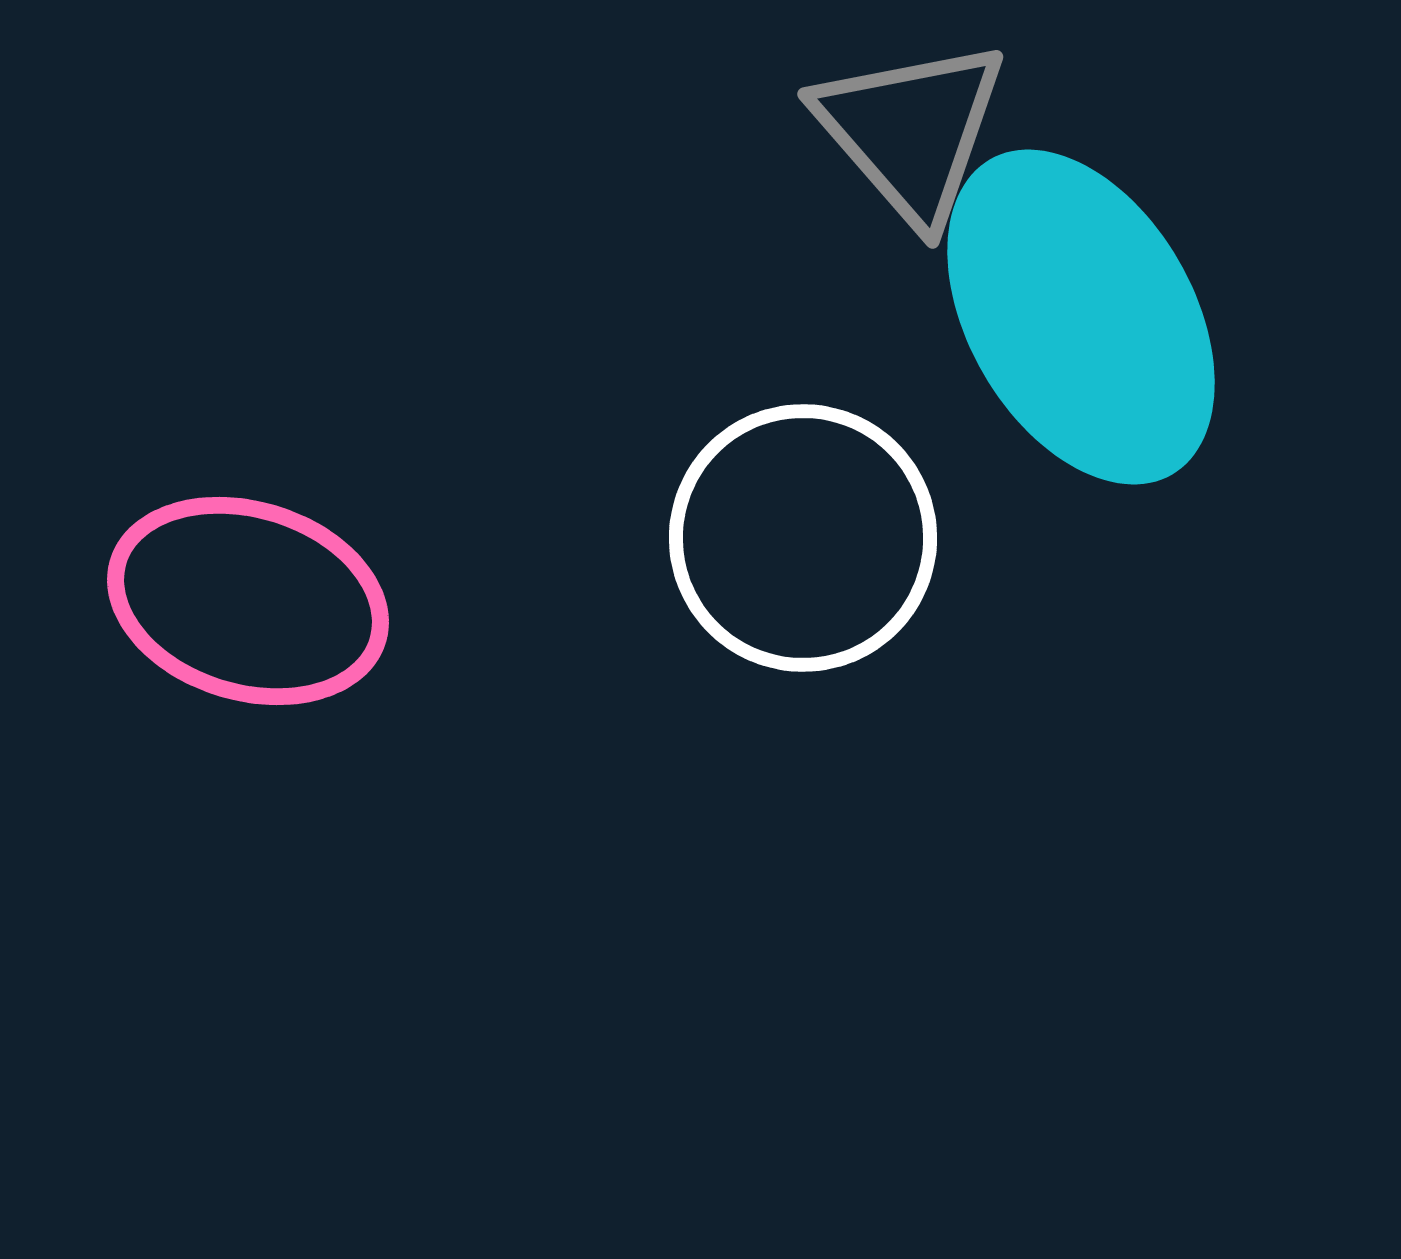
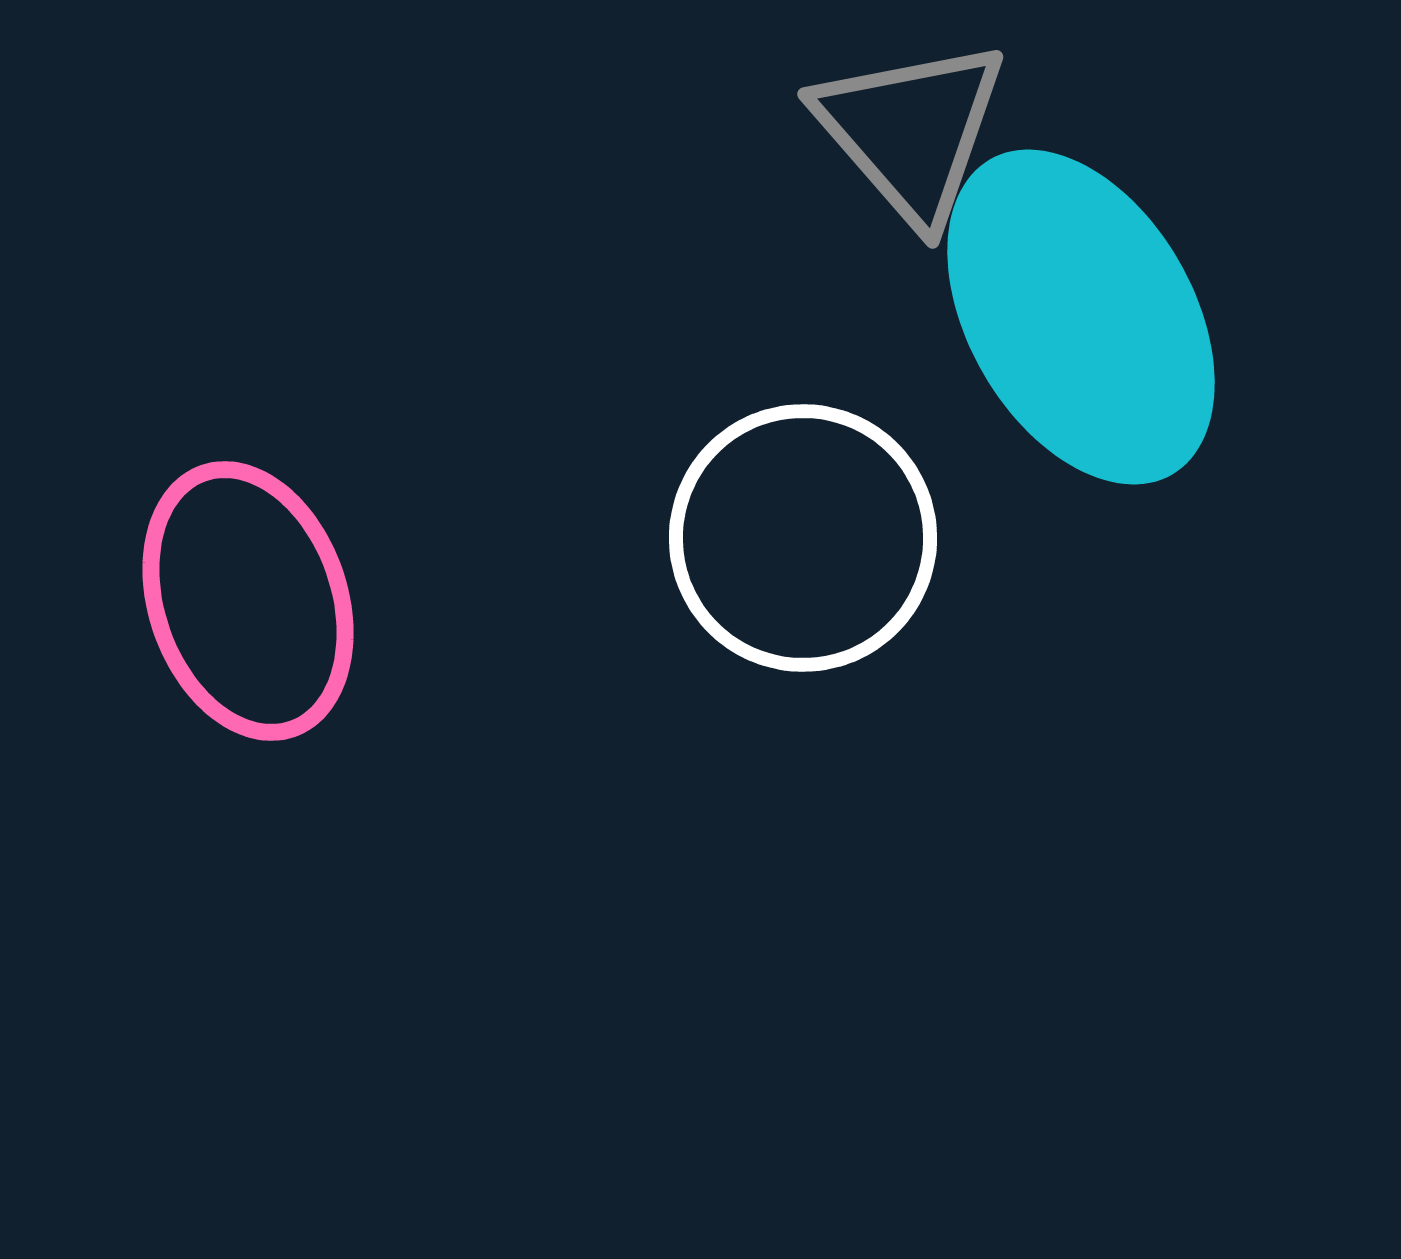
pink ellipse: rotated 54 degrees clockwise
